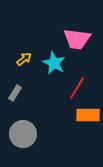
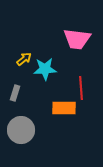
cyan star: moved 9 px left, 6 px down; rotated 30 degrees counterclockwise
red line: moved 4 px right; rotated 35 degrees counterclockwise
gray rectangle: rotated 14 degrees counterclockwise
orange rectangle: moved 24 px left, 7 px up
gray circle: moved 2 px left, 4 px up
